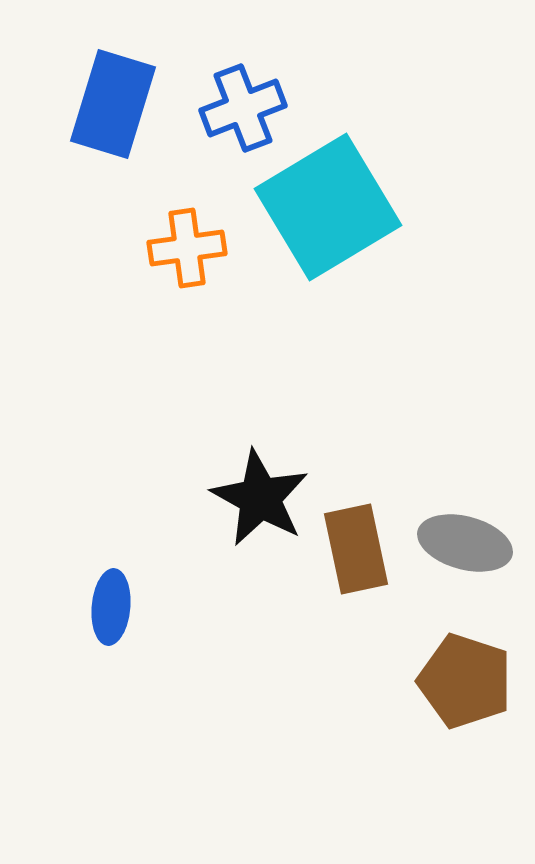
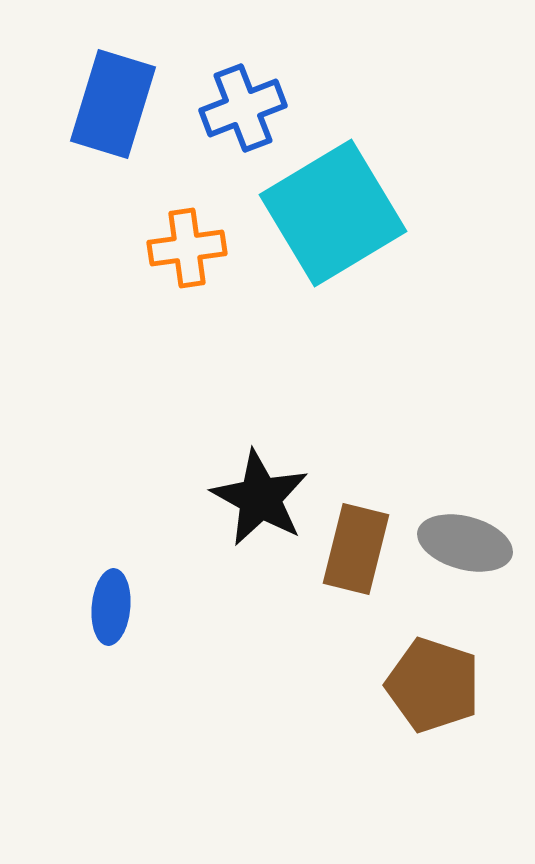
cyan square: moved 5 px right, 6 px down
brown rectangle: rotated 26 degrees clockwise
brown pentagon: moved 32 px left, 4 px down
